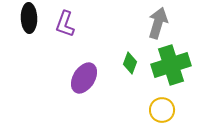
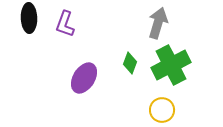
green cross: rotated 9 degrees counterclockwise
